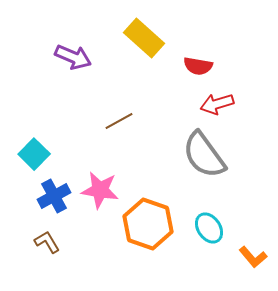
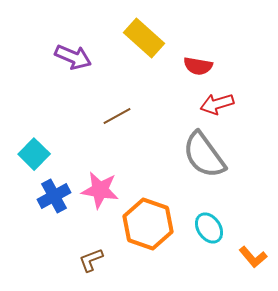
brown line: moved 2 px left, 5 px up
brown L-shape: moved 44 px right, 18 px down; rotated 80 degrees counterclockwise
